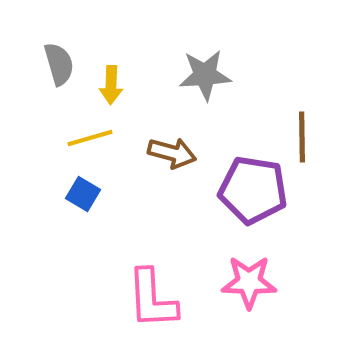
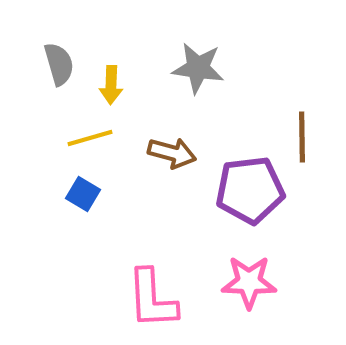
gray star: moved 7 px left, 7 px up; rotated 12 degrees clockwise
purple pentagon: moved 3 px left; rotated 16 degrees counterclockwise
